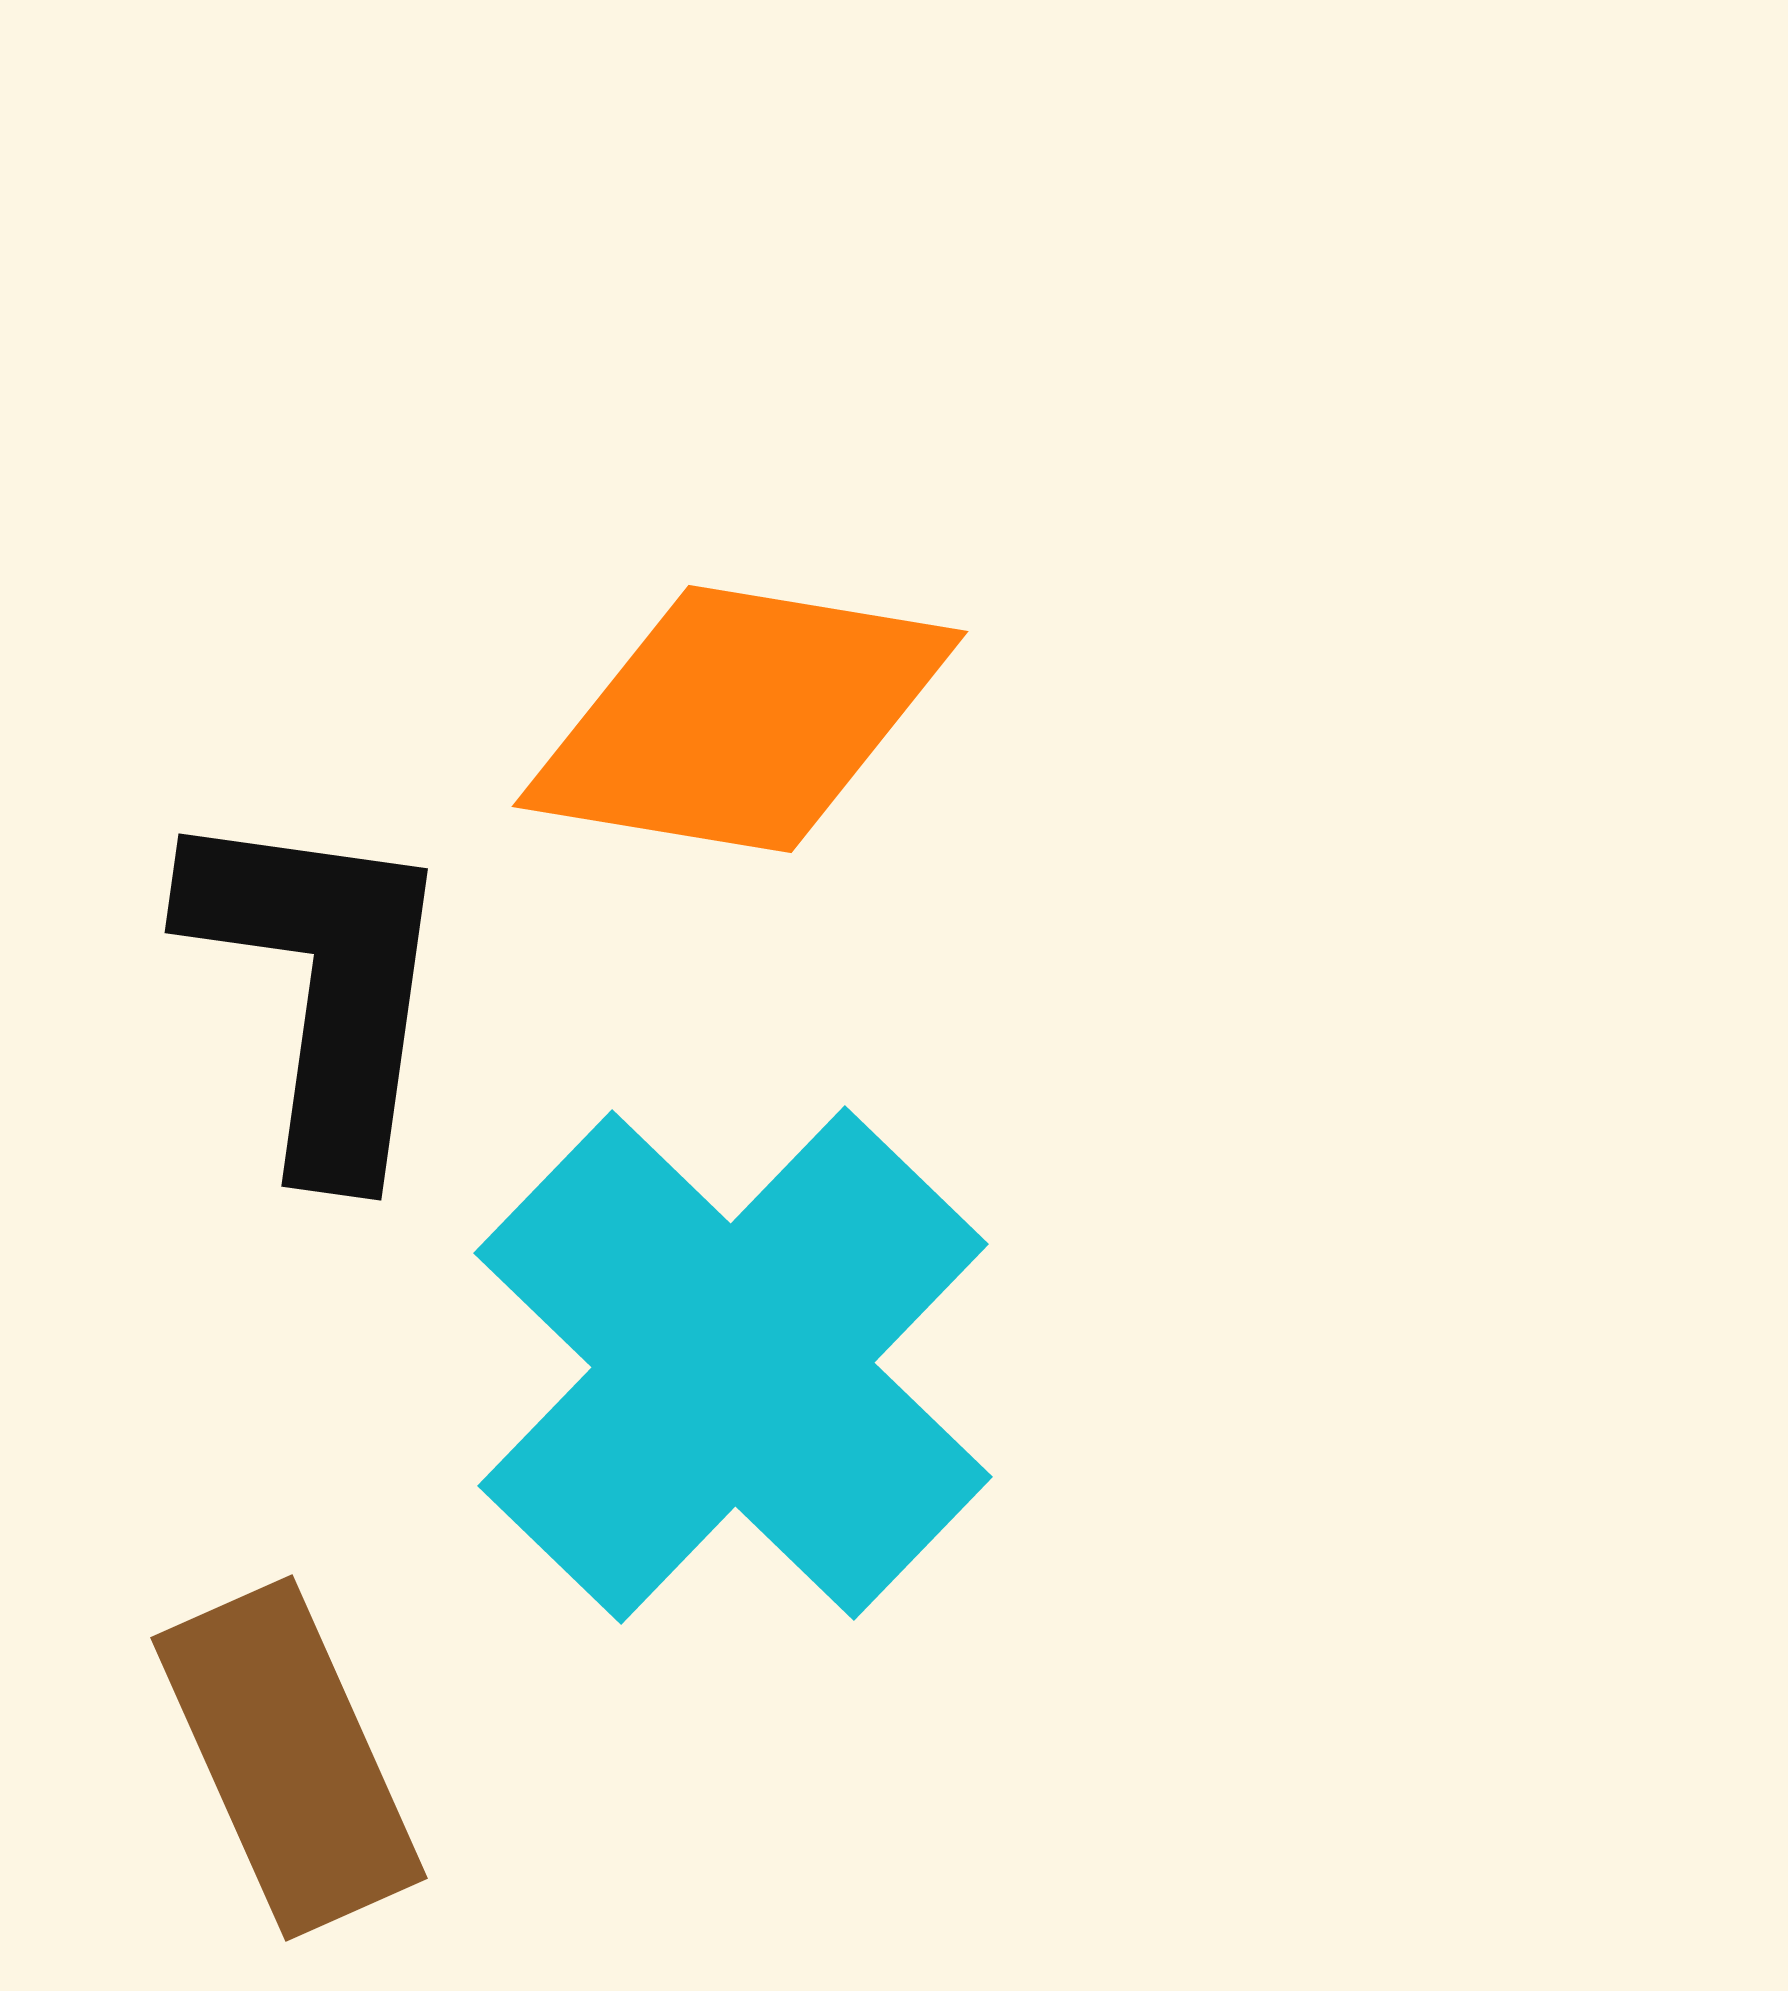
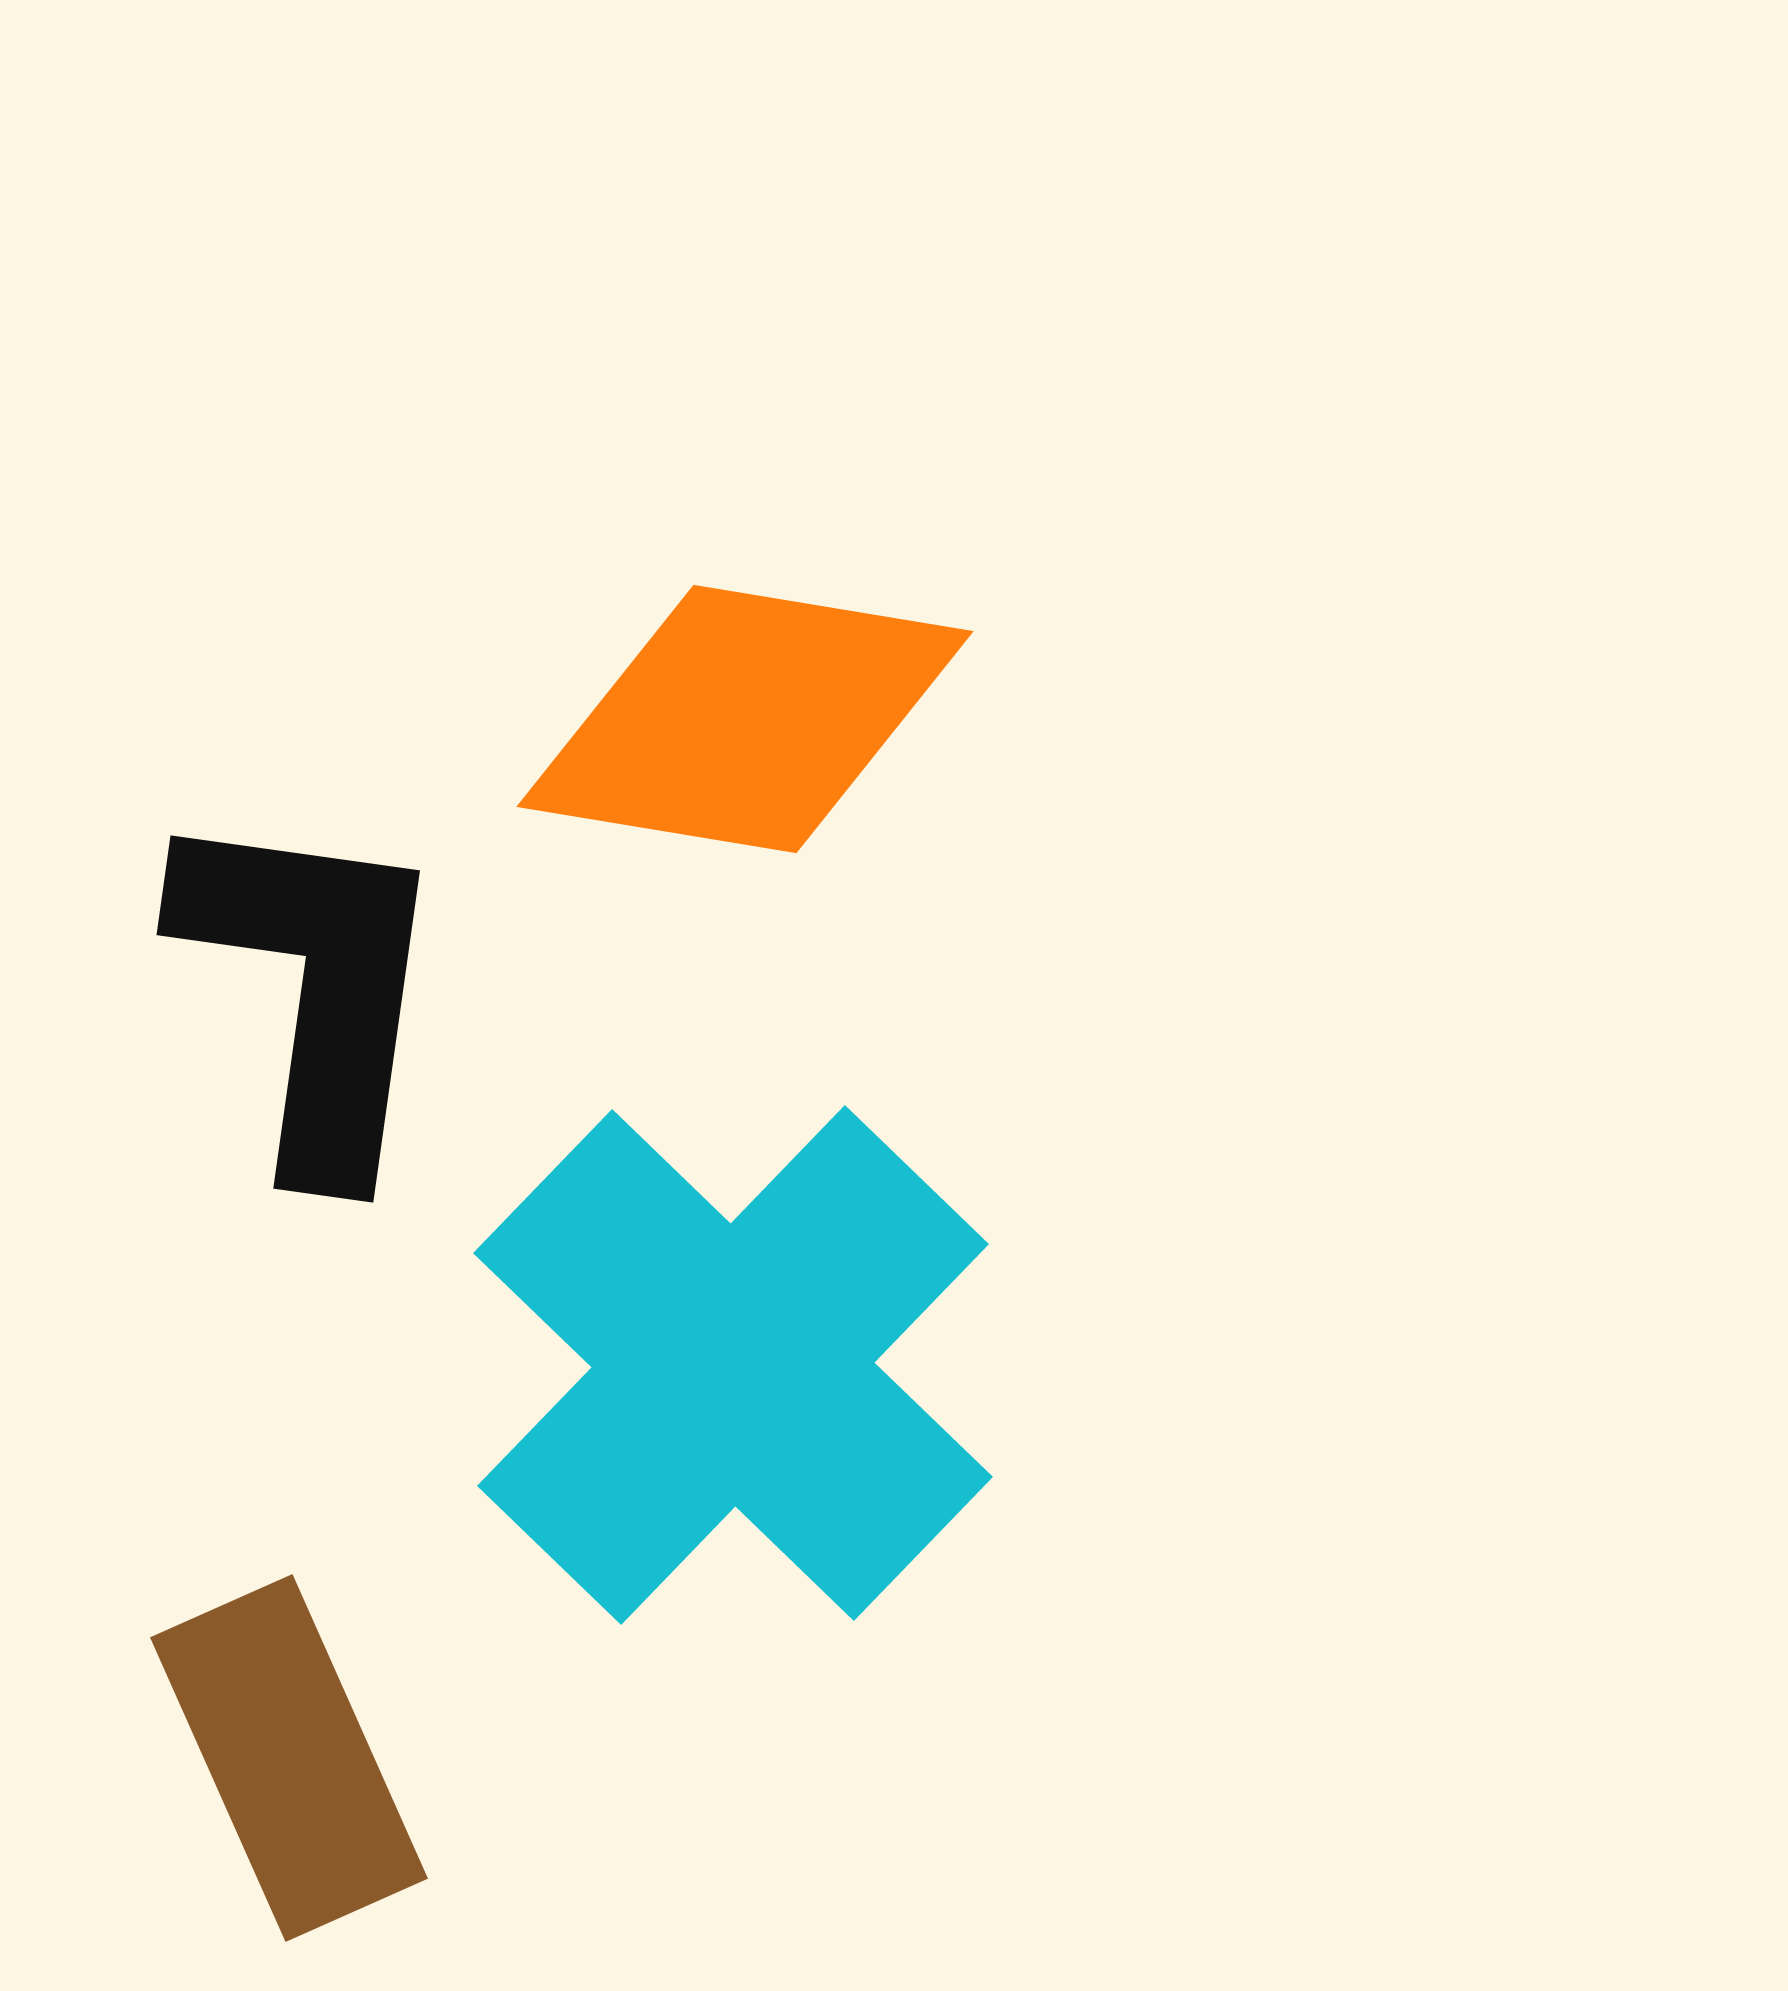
orange diamond: moved 5 px right
black L-shape: moved 8 px left, 2 px down
